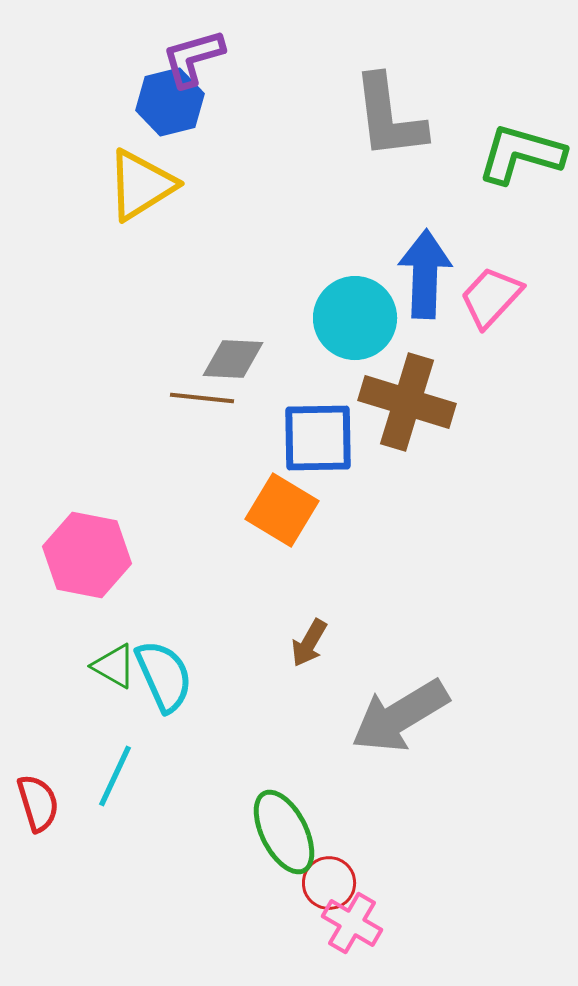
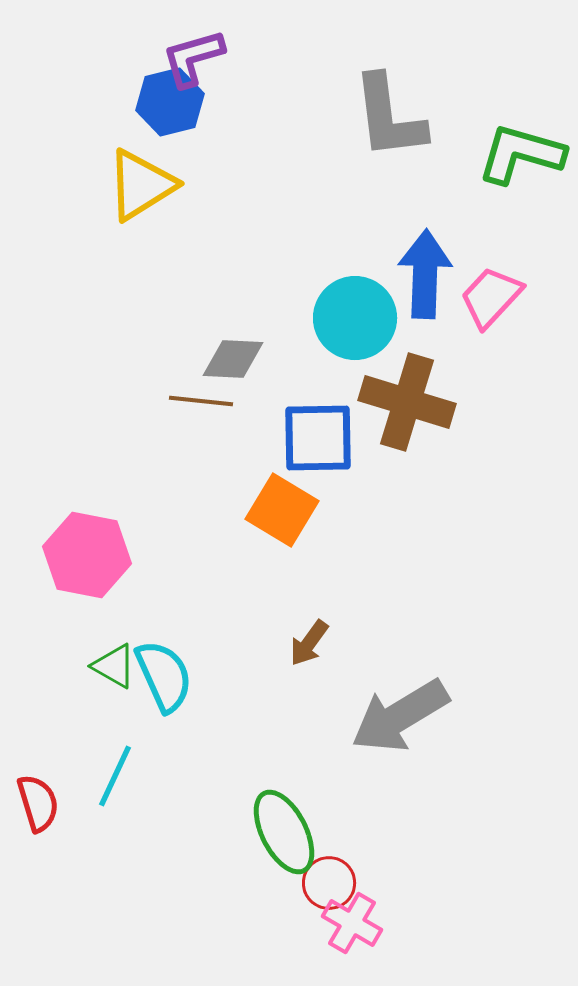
brown line: moved 1 px left, 3 px down
brown arrow: rotated 6 degrees clockwise
